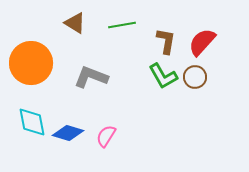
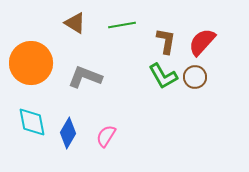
gray L-shape: moved 6 px left
blue diamond: rotated 76 degrees counterclockwise
